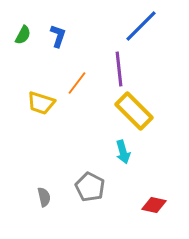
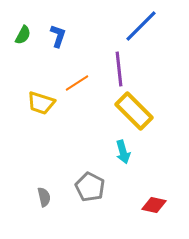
orange line: rotated 20 degrees clockwise
